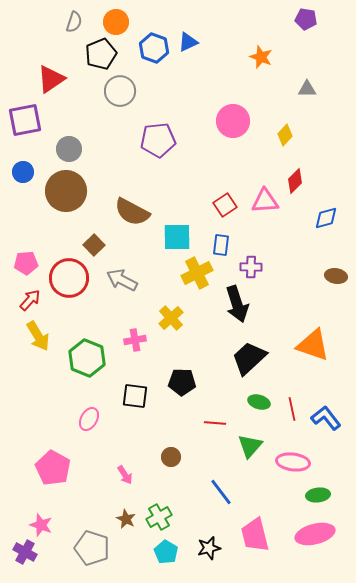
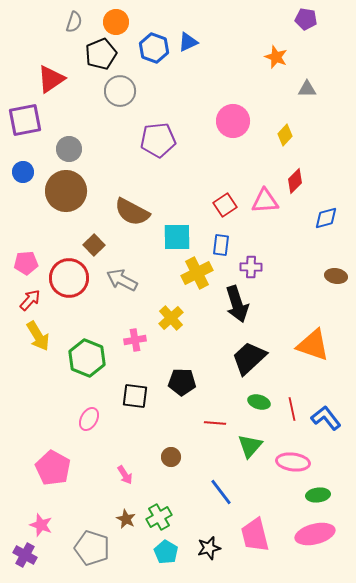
orange star at (261, 57): moved 15 px right
purple cross at (25, 552): moved 3 px down
